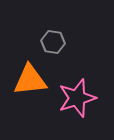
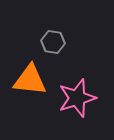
orange triangle: rotated 12 degrees clockwise
